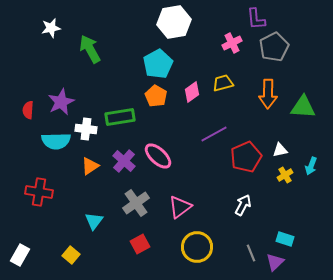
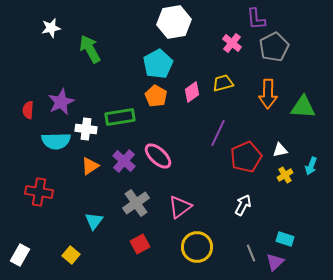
pink cross: rotated 24 degrees counterclockwise
purple line: moved 4 px right, 1 px up; rotated 36 degrees counterclockwise
